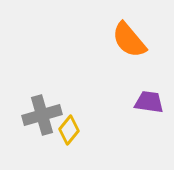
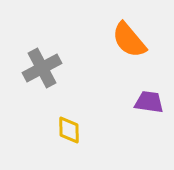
gray cross: moved 47 px up; rotated 12 degrees counterclockwise
yellow diamond: rotated 40 degrees counterclockwise
